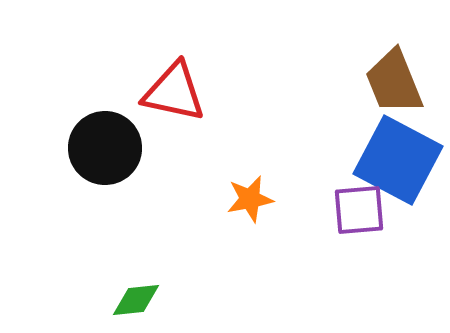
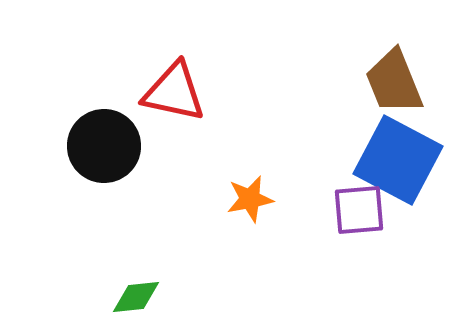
black circle: moved 1 px left, 2 px up
green diamond: moved 3 px up
